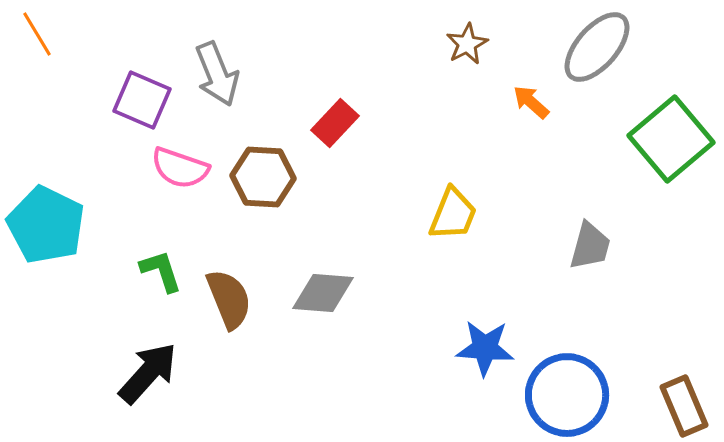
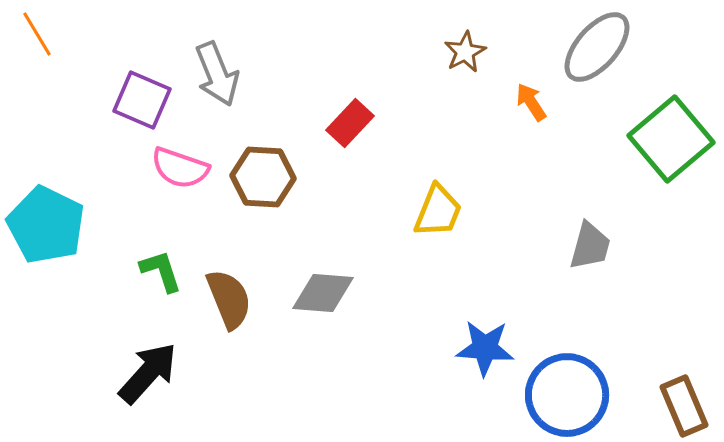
brown star: moved 2 px left, 8 px down
orange arrow: rotated 15 degrees clockwise
red rectangle: moved 15 px right
yellow trapezoid: moved 15 px left, 3 px up
